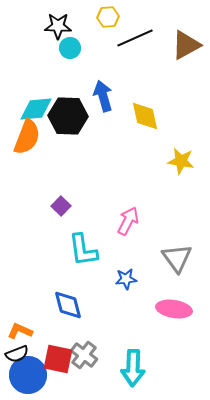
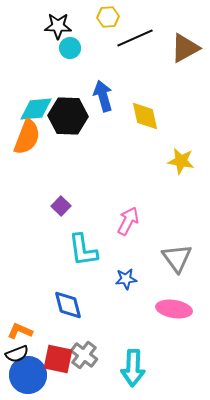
brown triangle: moved 1 px left, 3 px down
